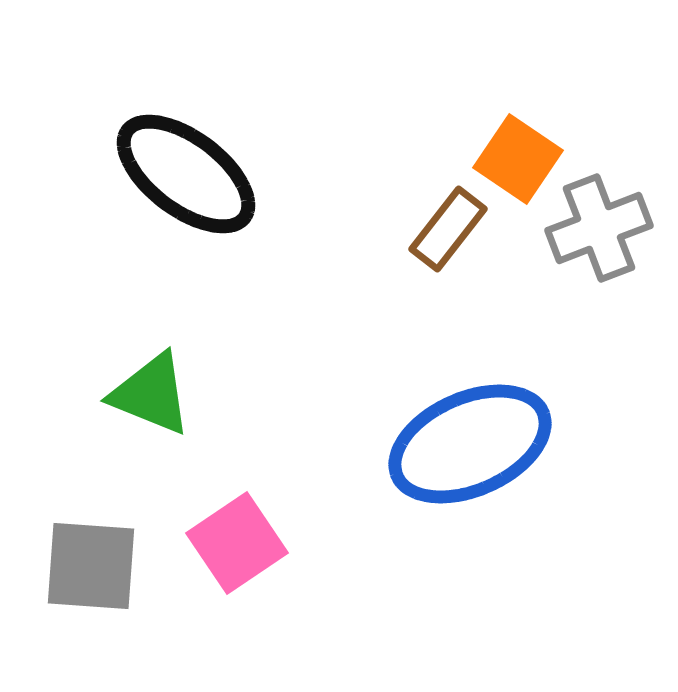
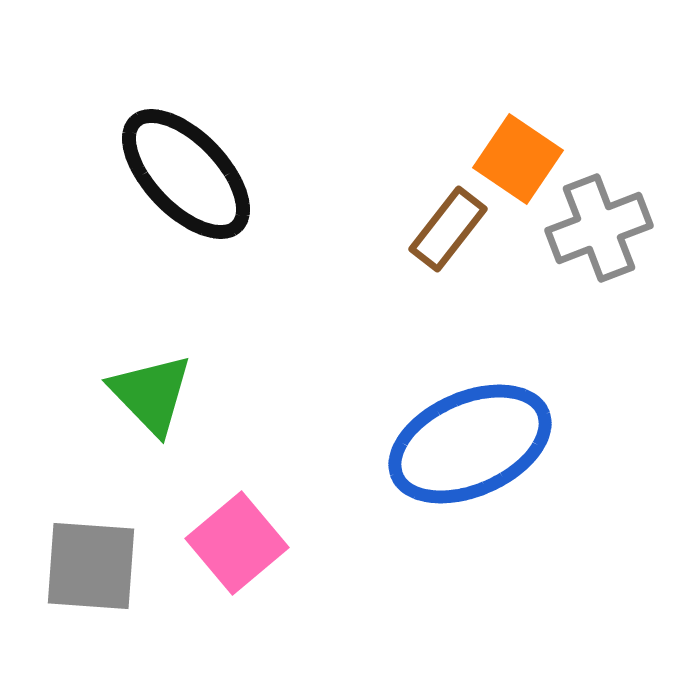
black ellipse: rotated 9 degrees clockwise
green triangle: rotated 24 degrees clockwise
pink square: rotated 6 degrees counterclockwise
